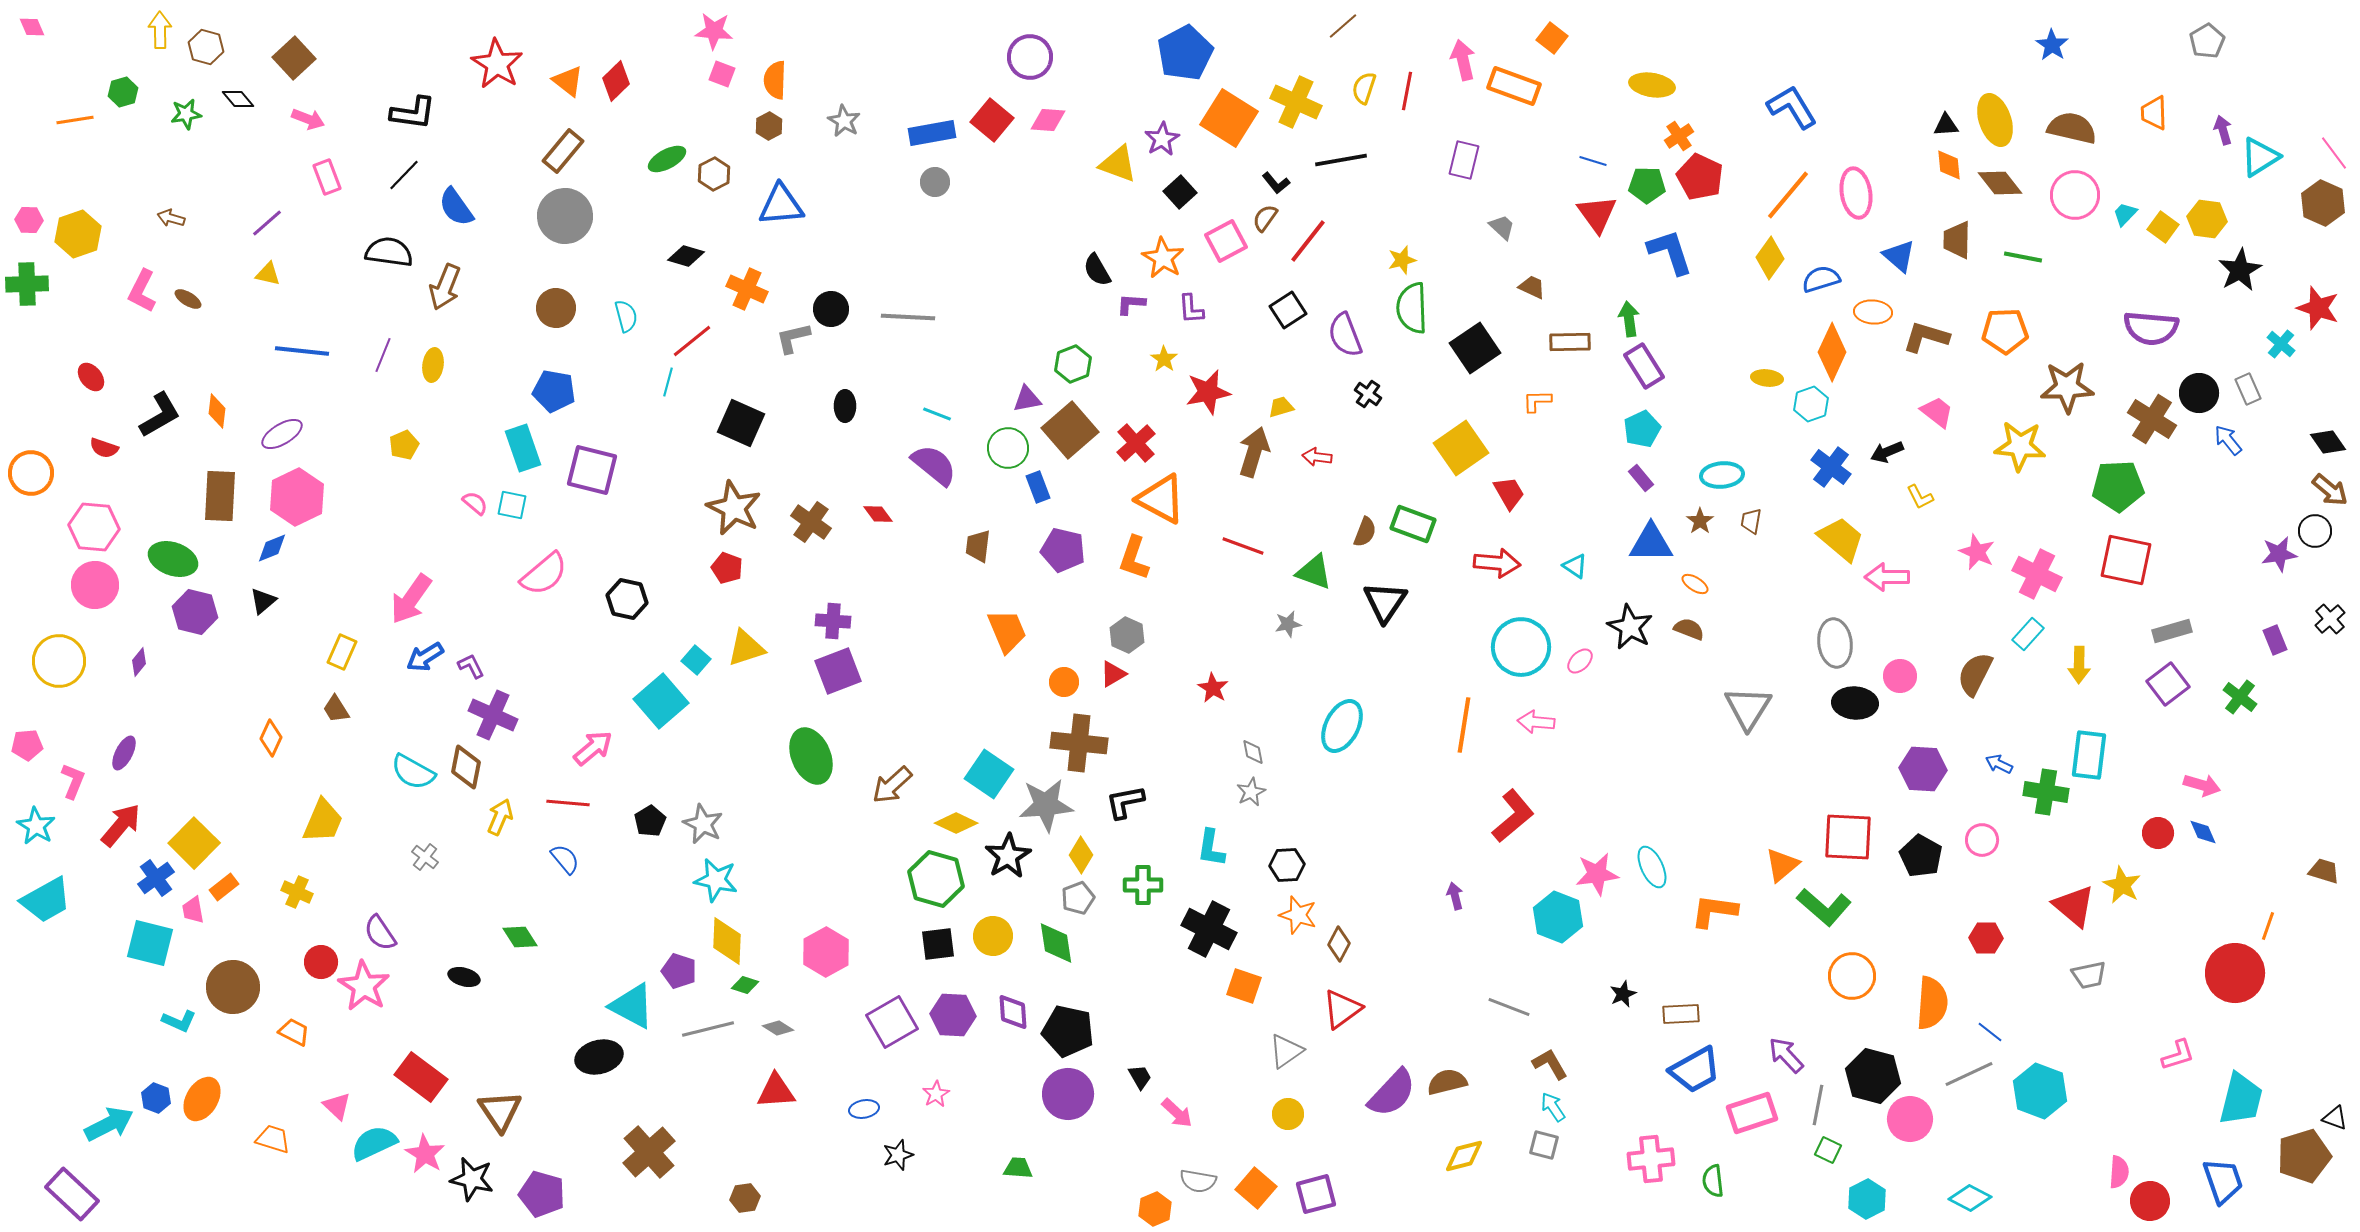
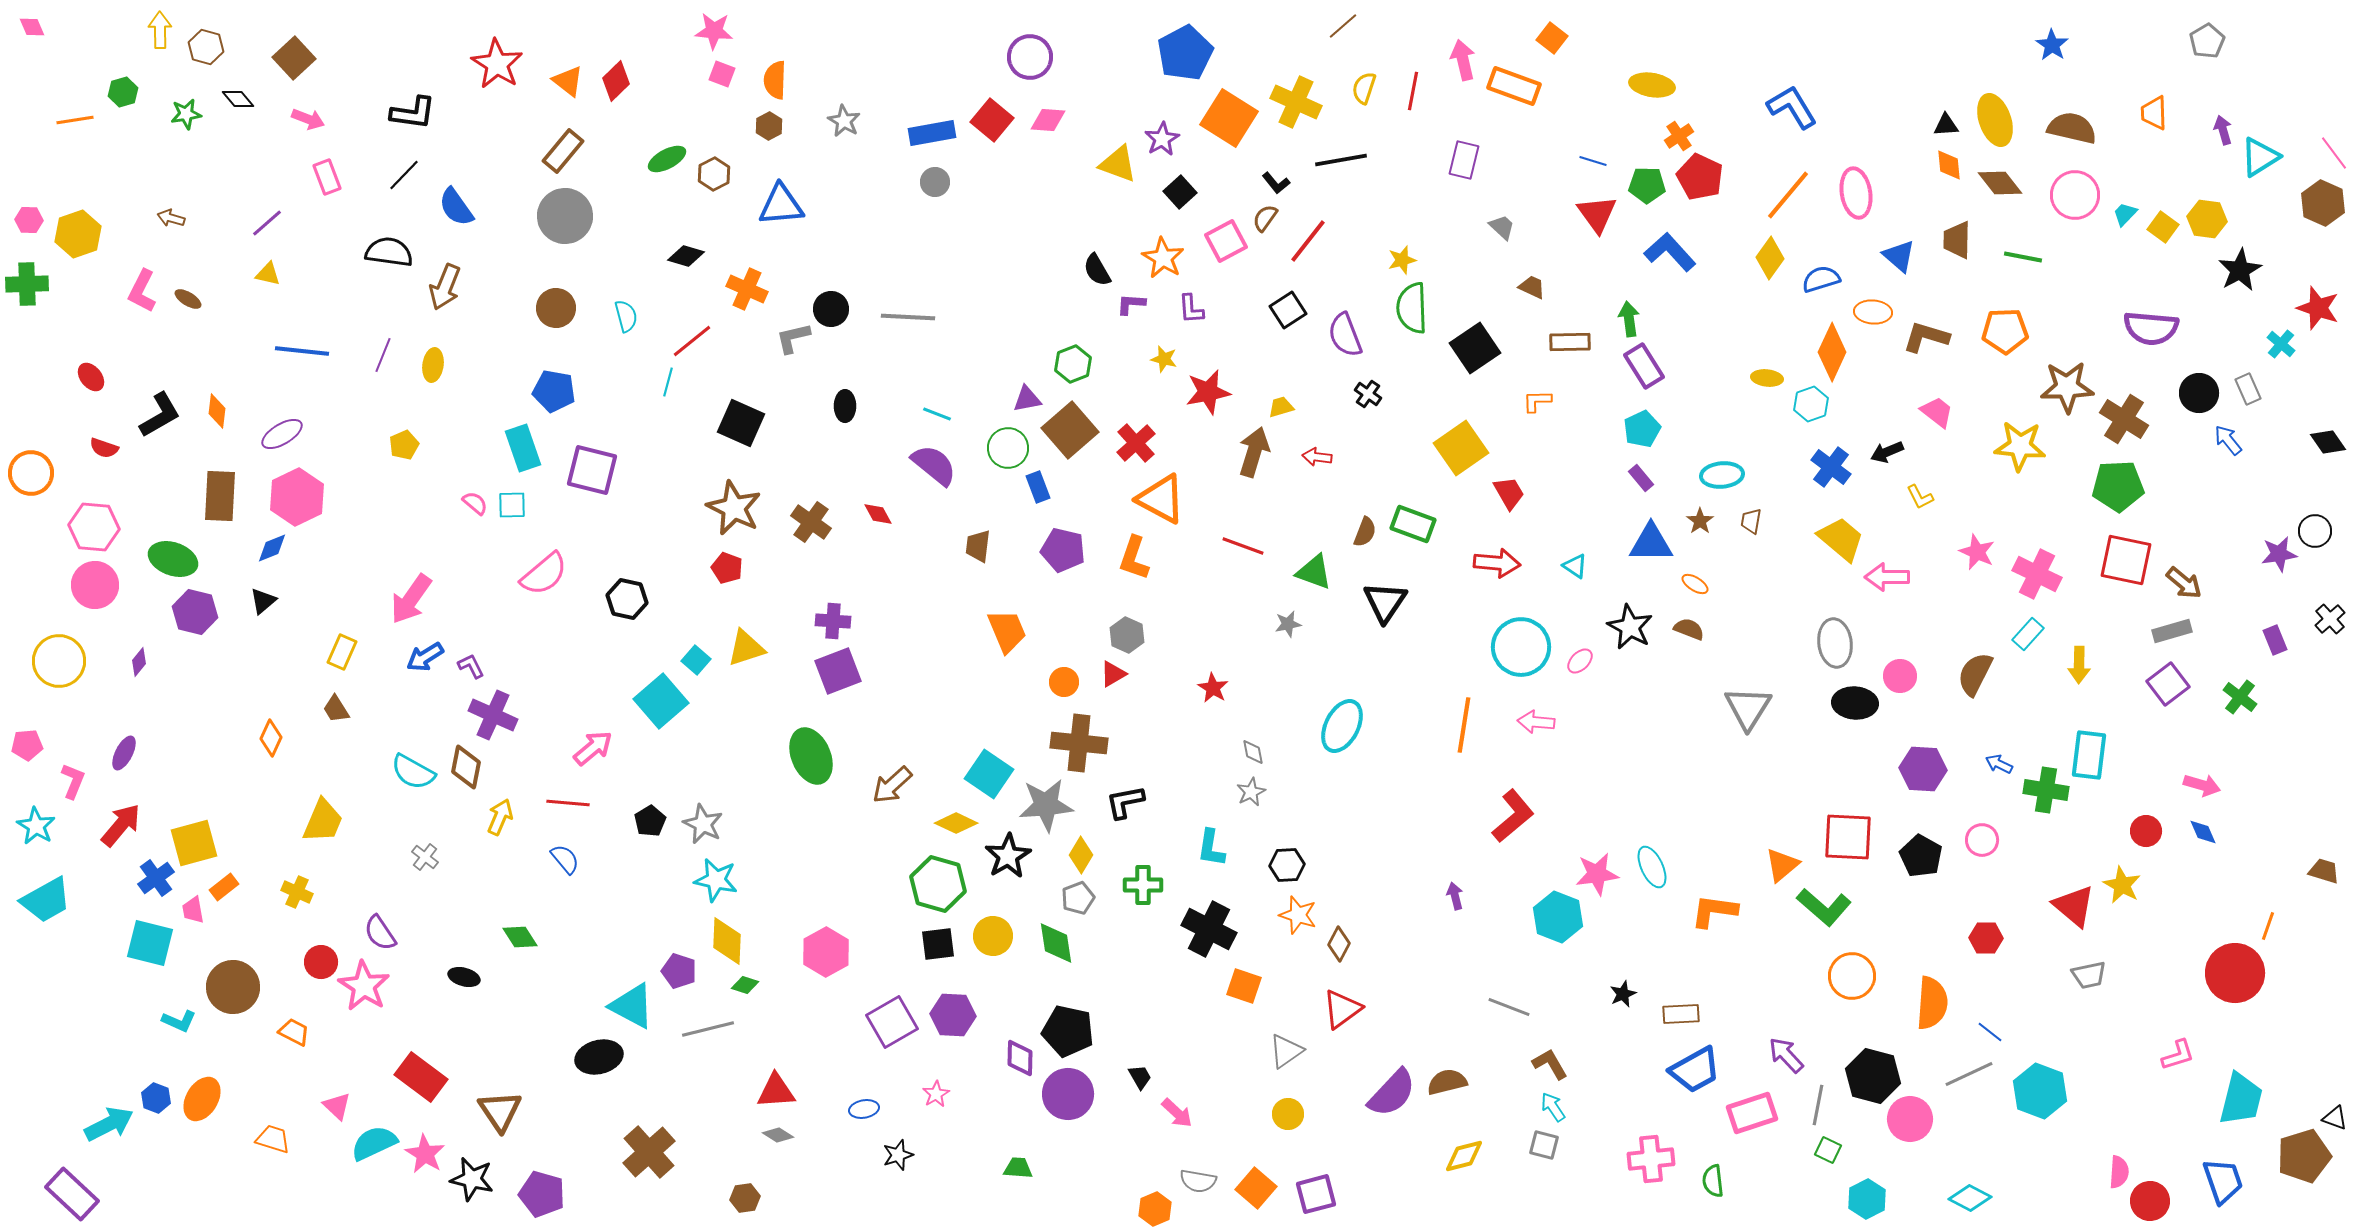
red line at (1407, 91): moved 6 px right
blue L-shape at (1670, 252): rotated 24 degrees counterclockwise
yellow star at (1164, 359): rotated 20 degrees counterclockwise
brown cross at (2152, 419): moved 28 px left
brown arrow at (2330, 490): moved 146 px left, 93 px down
cyan square at (512, 505): rotated 12 degrees counterclockwise
red diamond at (878, 514): rotated 8 degrees clockwise
green cross at (2046, 792): moved 2 px up
red circle at (2158, 833): moved 12 px left, 2 px up
yellow square at (194, 843): rotated 30 degrees clockwise
green hexagon at (936, 879): moved 2 px right, 5 px down
purple diamond at (1013, 1012): moved 7 px right, 46 px down; rotated 6 degrees clockwise
gray diamond at (778, 1028): moved 107 px down
